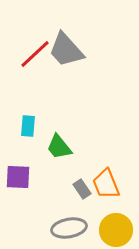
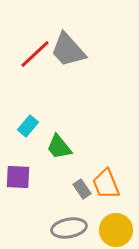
gray trapezoid: moved 2 px right
cyan rectangle: rotated 35 degrees clockwise
